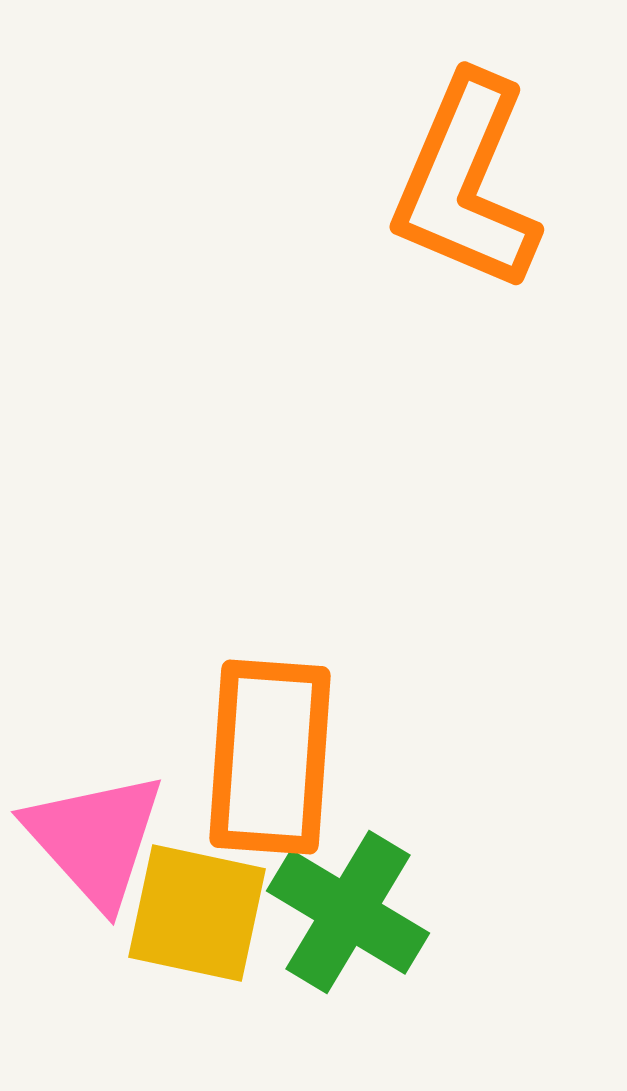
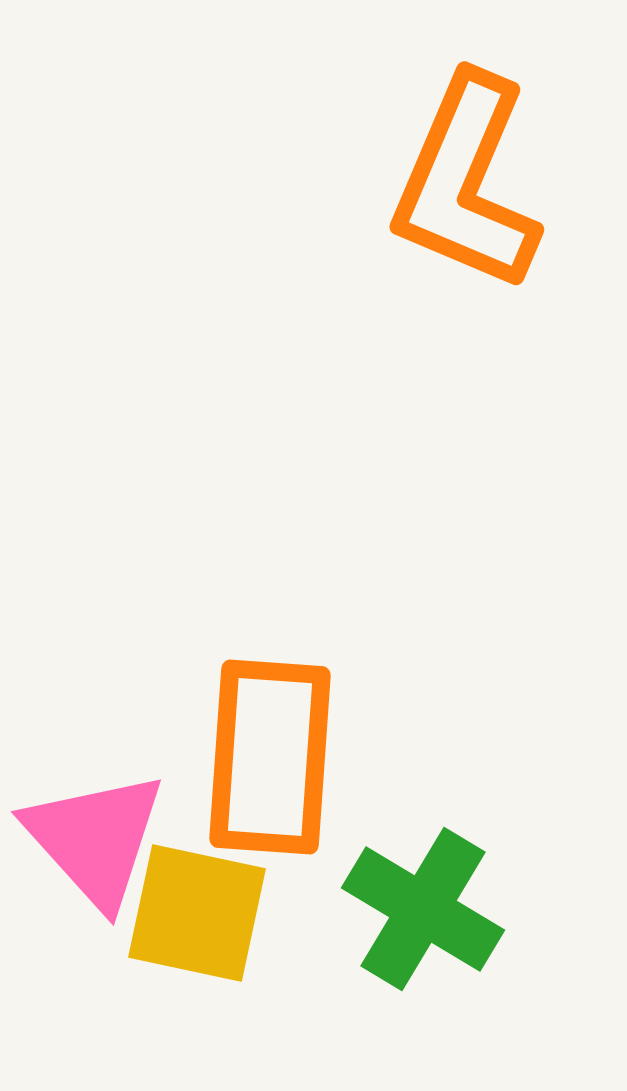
green cross: moved 75 px right, 3 px up
